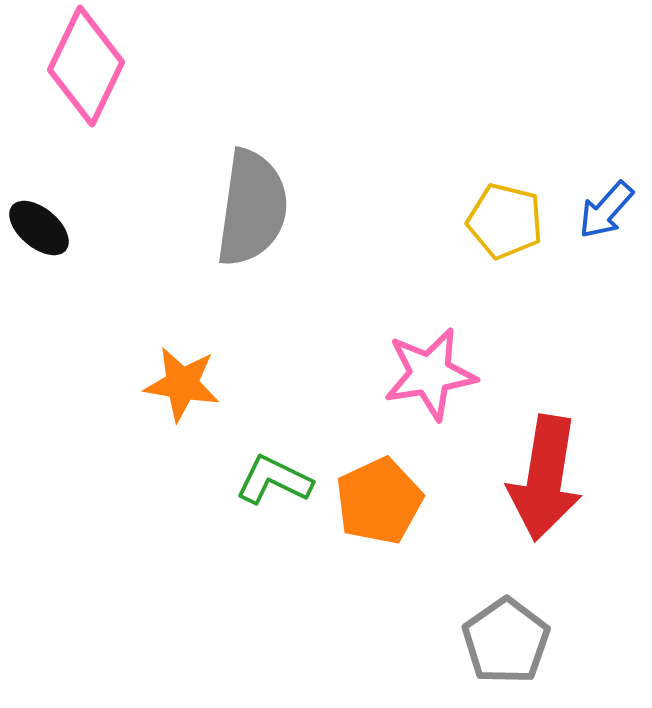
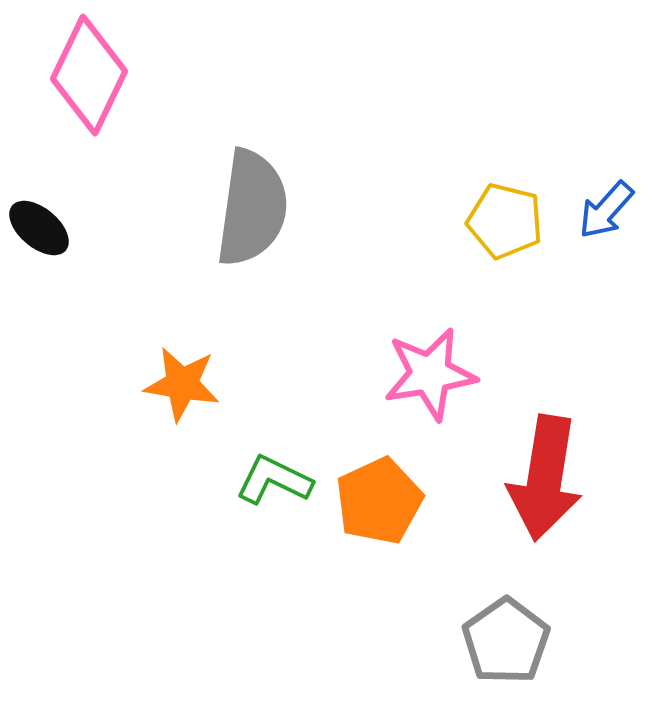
pink diamond: moved 3 px right, 9 px down
